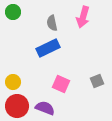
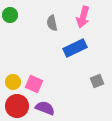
green circle: moved 3 px left, 3 px down
blue rectangle: moved 27 px right
pink square: moved 27 px left
